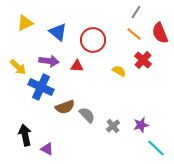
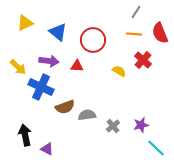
orange line: rotated 35 degrees counterclockwise
gray semicircle: rotated 54 degrees counterclockwise
